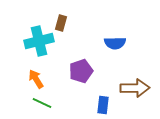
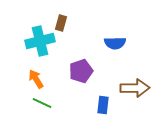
cyan cross: moved 1 px right
